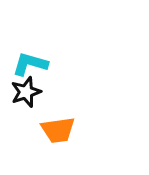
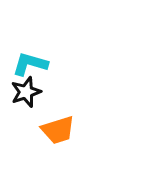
orange trapezoid: rotated 9 degrees counterclockwise
